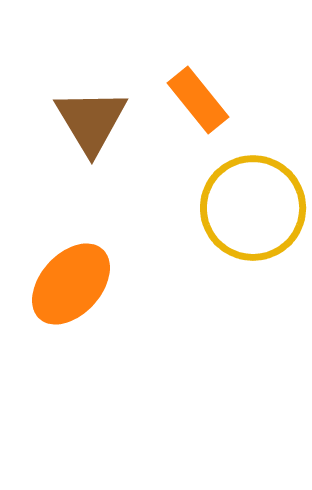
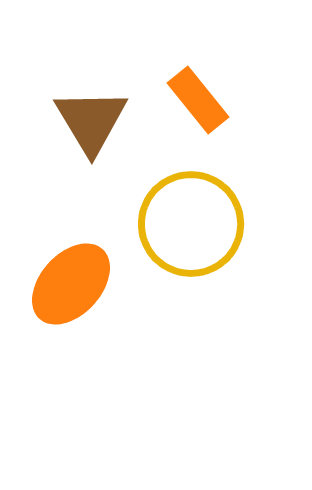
yellow circle: moved 62 px left, 16 px down
